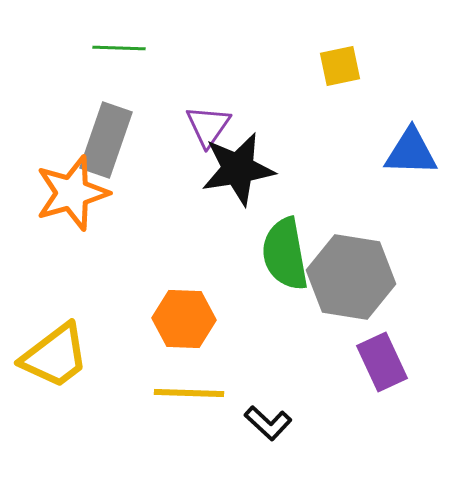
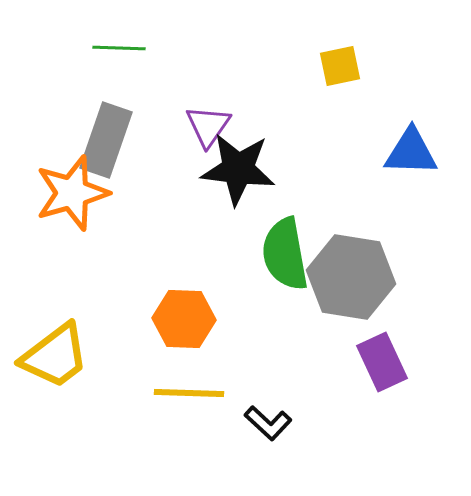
black star: rotated 16 degrees clockwise
